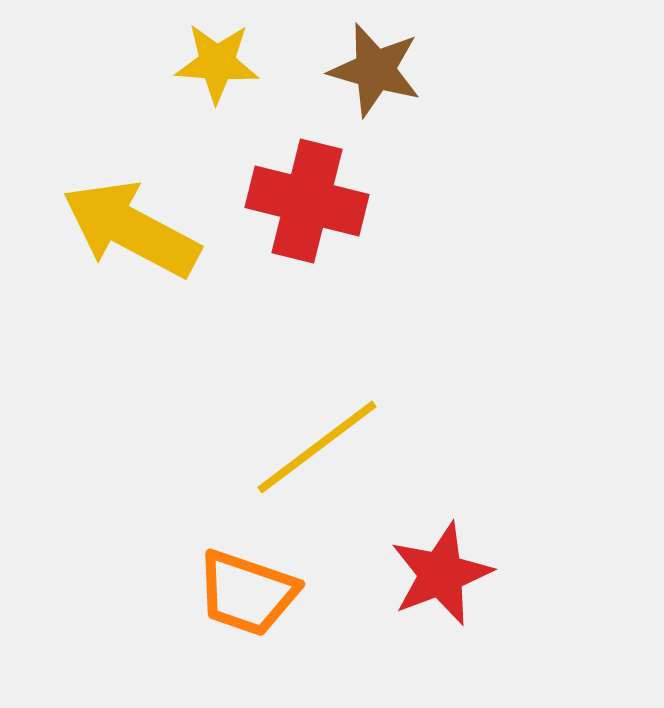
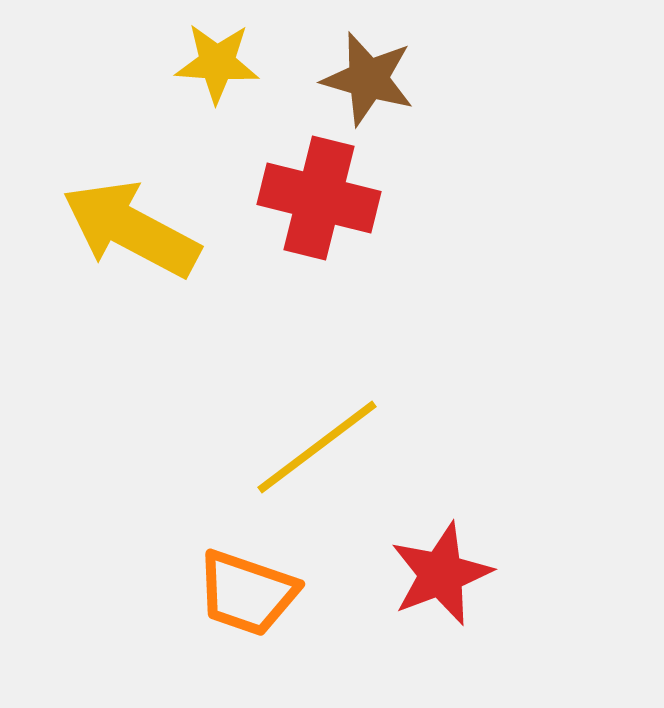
brown star: moved 7 px left, 9 px down
red cross: moved 12 px right, 3 px up
